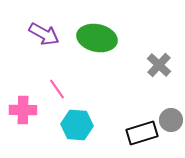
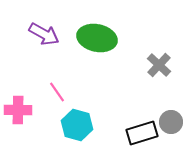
pink line: moved 3 px down
pink cross: moved 5 px left
gray circle: moved 2 px down
cyan hexagon: rotated 12 degrees clockwise
